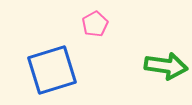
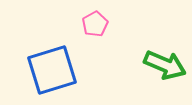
green arrow: moved 1 px left, 1 px up; rotated 15 degrees clockwise
